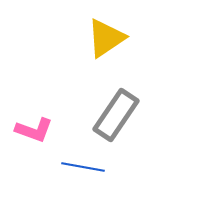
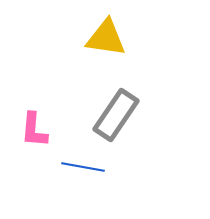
yellow triangle: rotated 42 degrees clockwise
pink L-shape: rotated 75 degrees clockwise
